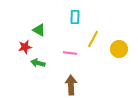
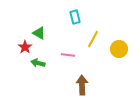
cyan rectangle: rotated 16 degrees counterclockwise
green triangle: moved 3 px down
red star: rotated 24 degrees counterclockwise
pink line: moved 2 px left, 2 px down
brown arrow: moved 11 px right
